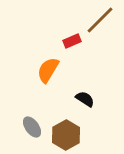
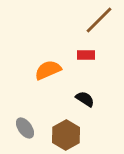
brown line: moved 1 px left
red rectangle: moved 14 px right, 14 px down; rotated 24 degrees clockwise
orange semicircle: rotated 36 degrees clockwise
gray ellipse: moved 7 px left, 1 px down
